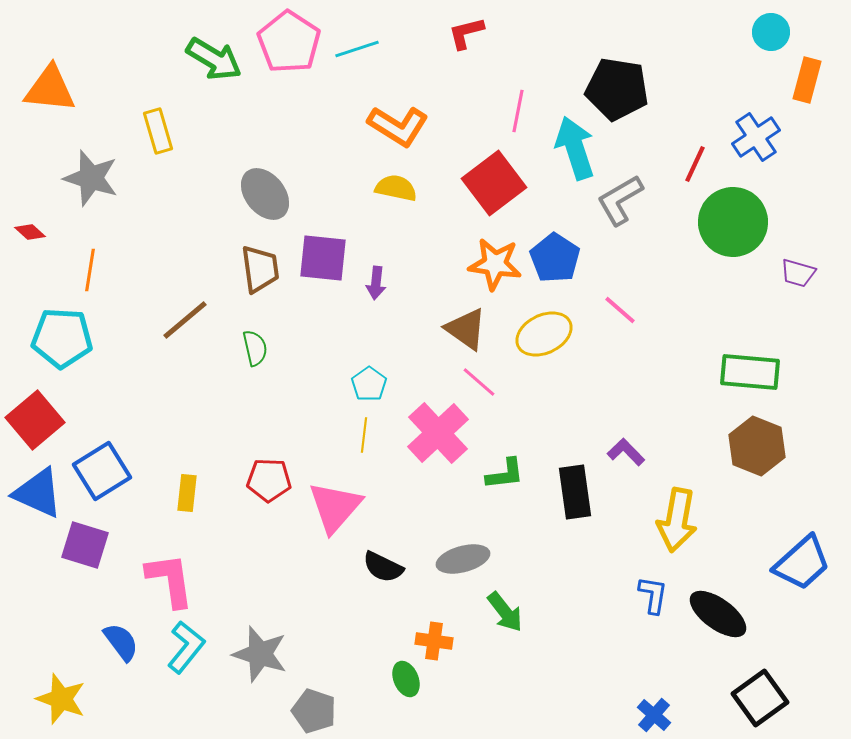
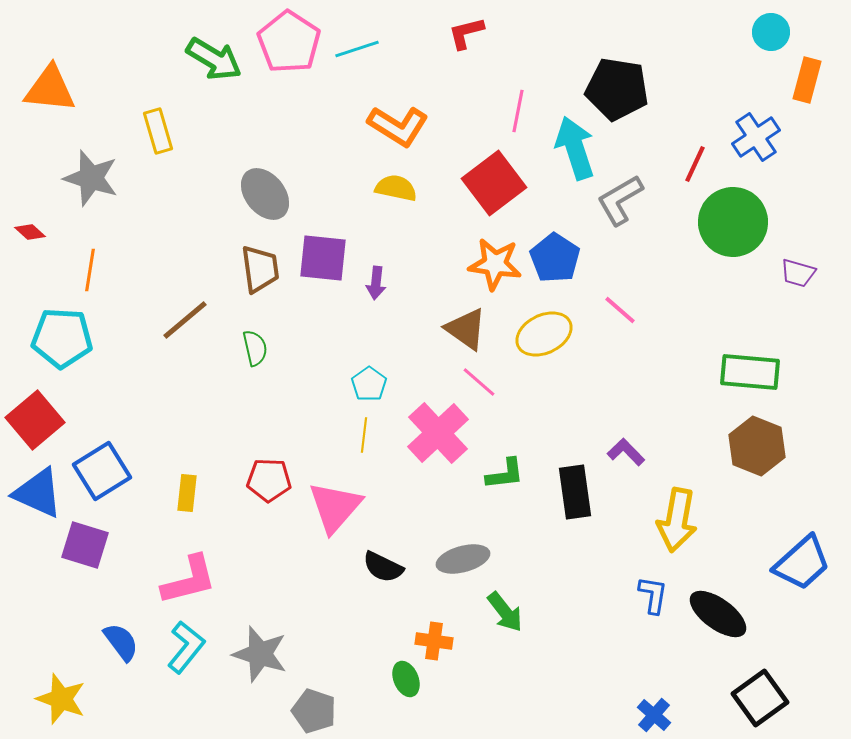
pink L-shape at (170, 580): moved 19 px right; rotated 84 degrees clockwise
